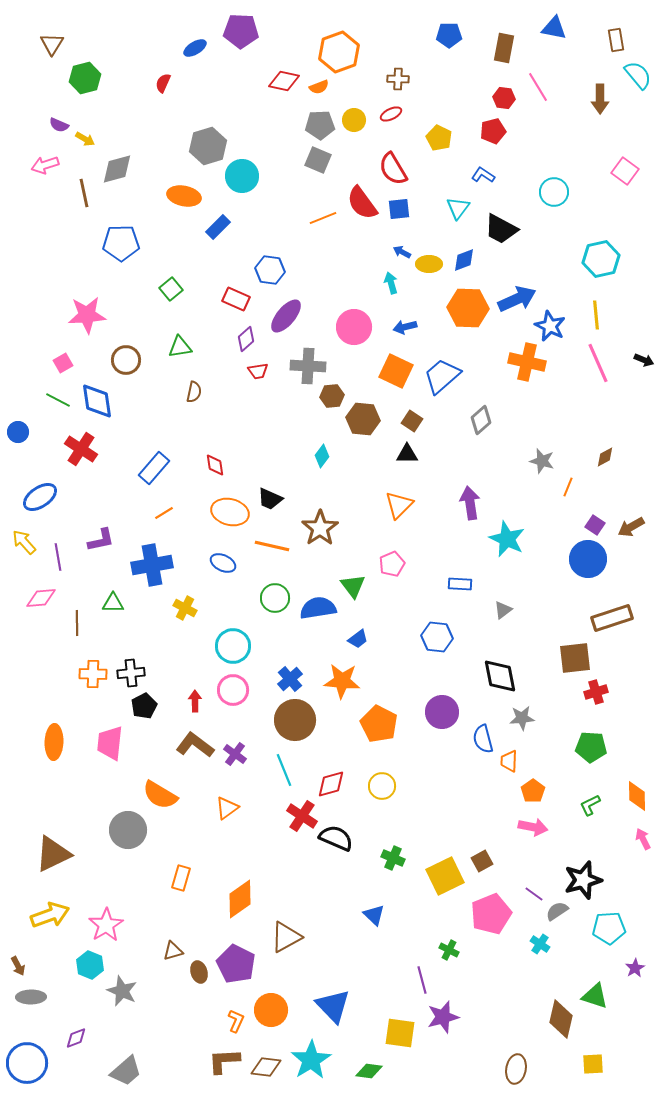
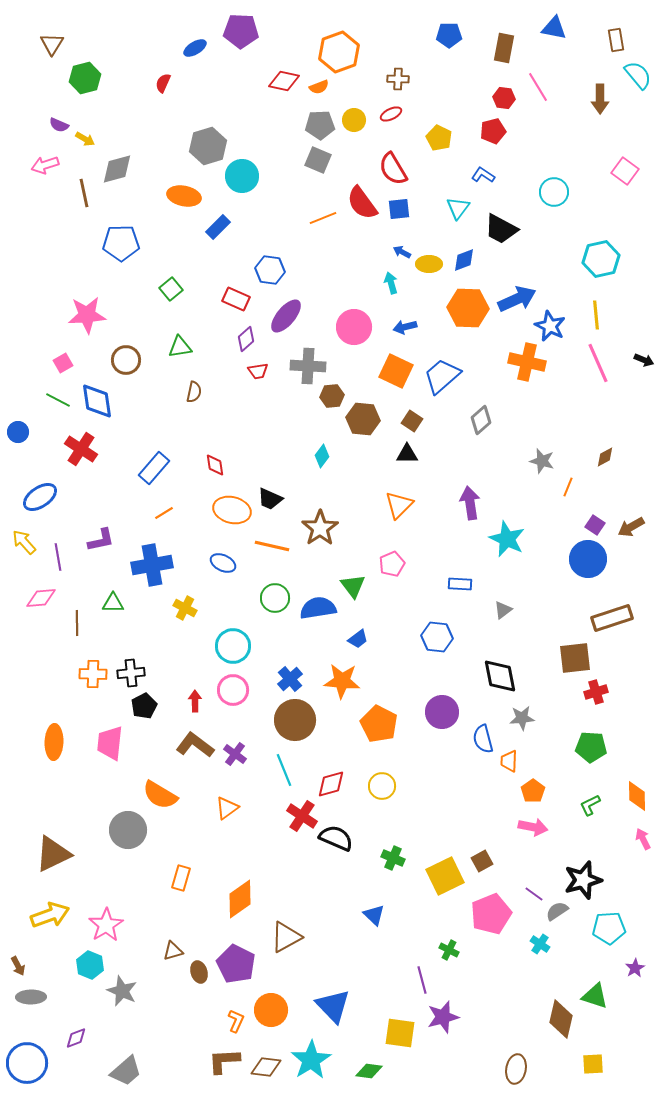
orange ellipse at (230, 512): moved 2 px right, 2 px up
